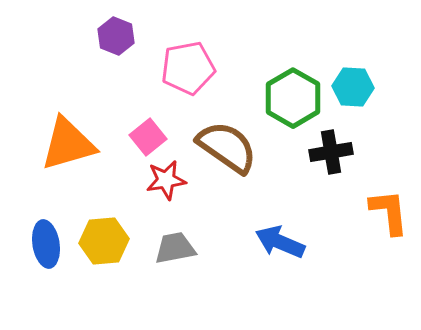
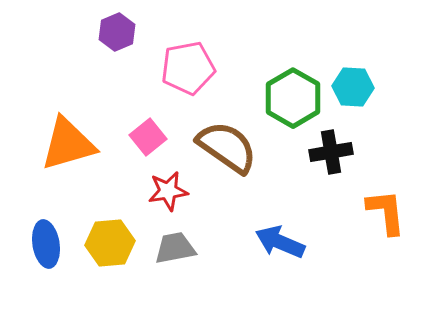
purple hexagon: moved 1 px right, 4 px up; rotated 15 degrees clockwise
red star: moved 2 px right, 11 px down
orange L-shape: moved 3 px left
yellow hexagon: moved 6 px right, 2 px down
